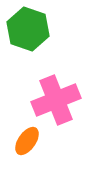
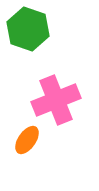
orange ellipse: moved 1 px up
